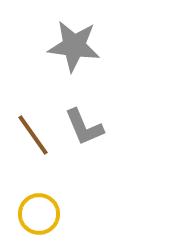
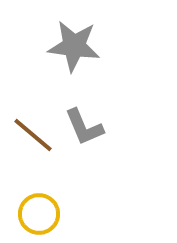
brown line: rotated 15 degrees counterclockwise
